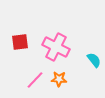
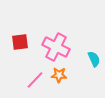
cyan semicircle: moved 1 px up; rotated 14 degrees clockwise
orange star: moved 4 px up
